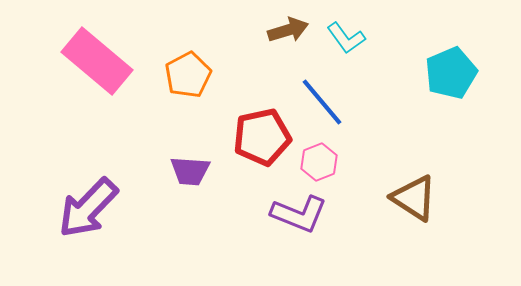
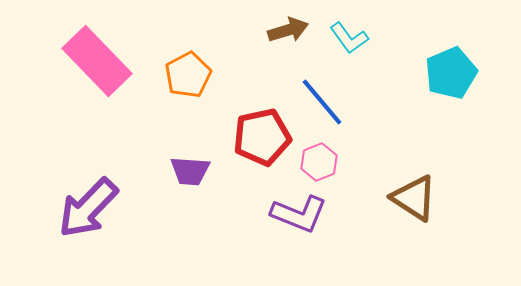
cyan L-shape: moved 3 px right
pink rectangle: rotated 6 degrees clockwise
